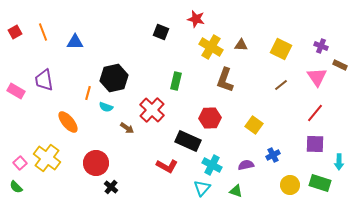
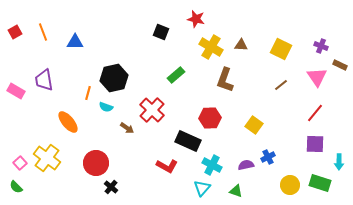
green rectangle at (176, 81): moved 6 px up; rotated 36 degrees clockwise
blue cross at (273, 155): moved 5 px left, 2 px down
